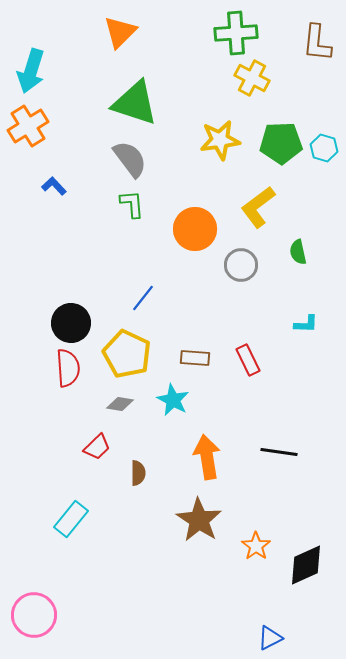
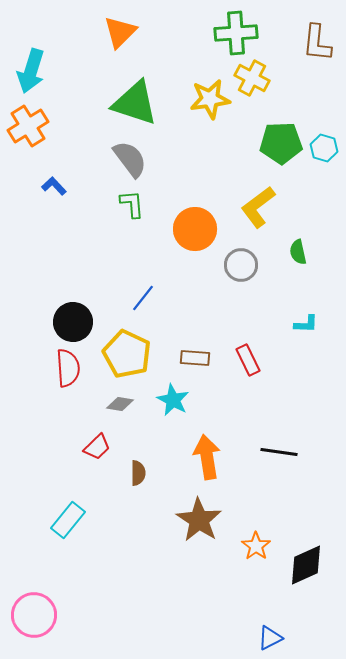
yellow star: moved 10 px left, 41 px up
black circle: moved 2 px right, 1 px up
cyan rectangle: moved 3 px left, 1 px down
